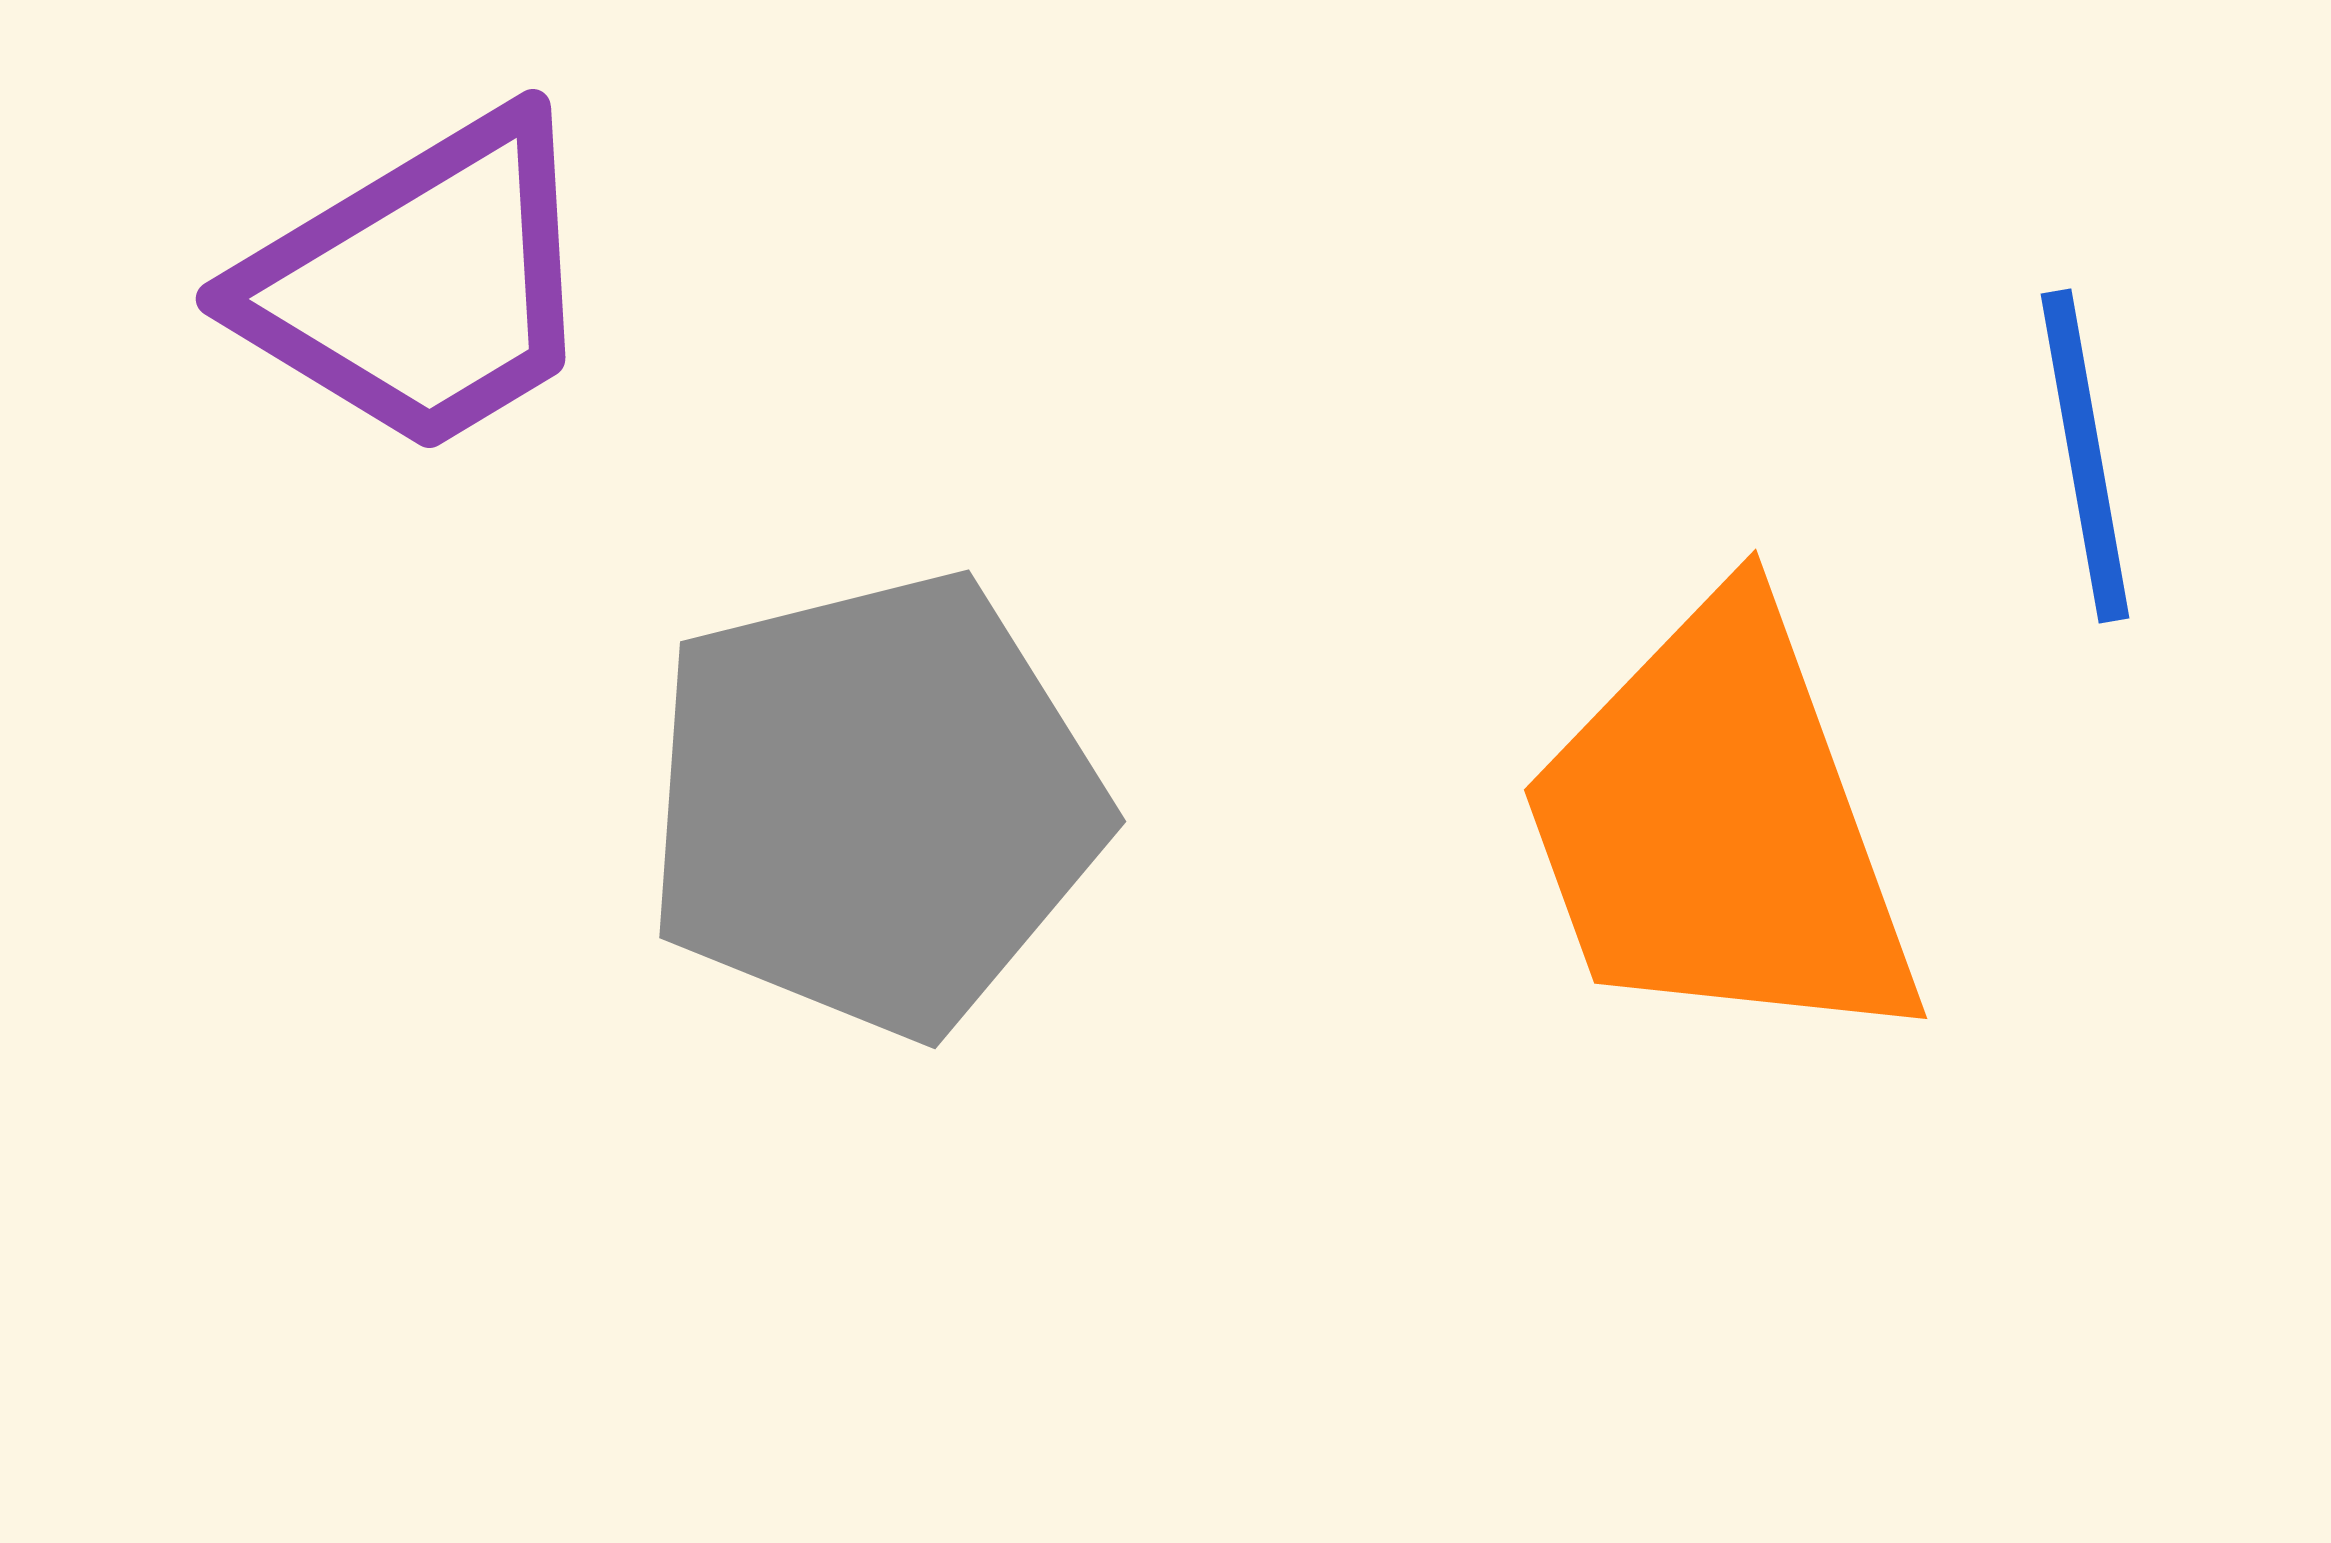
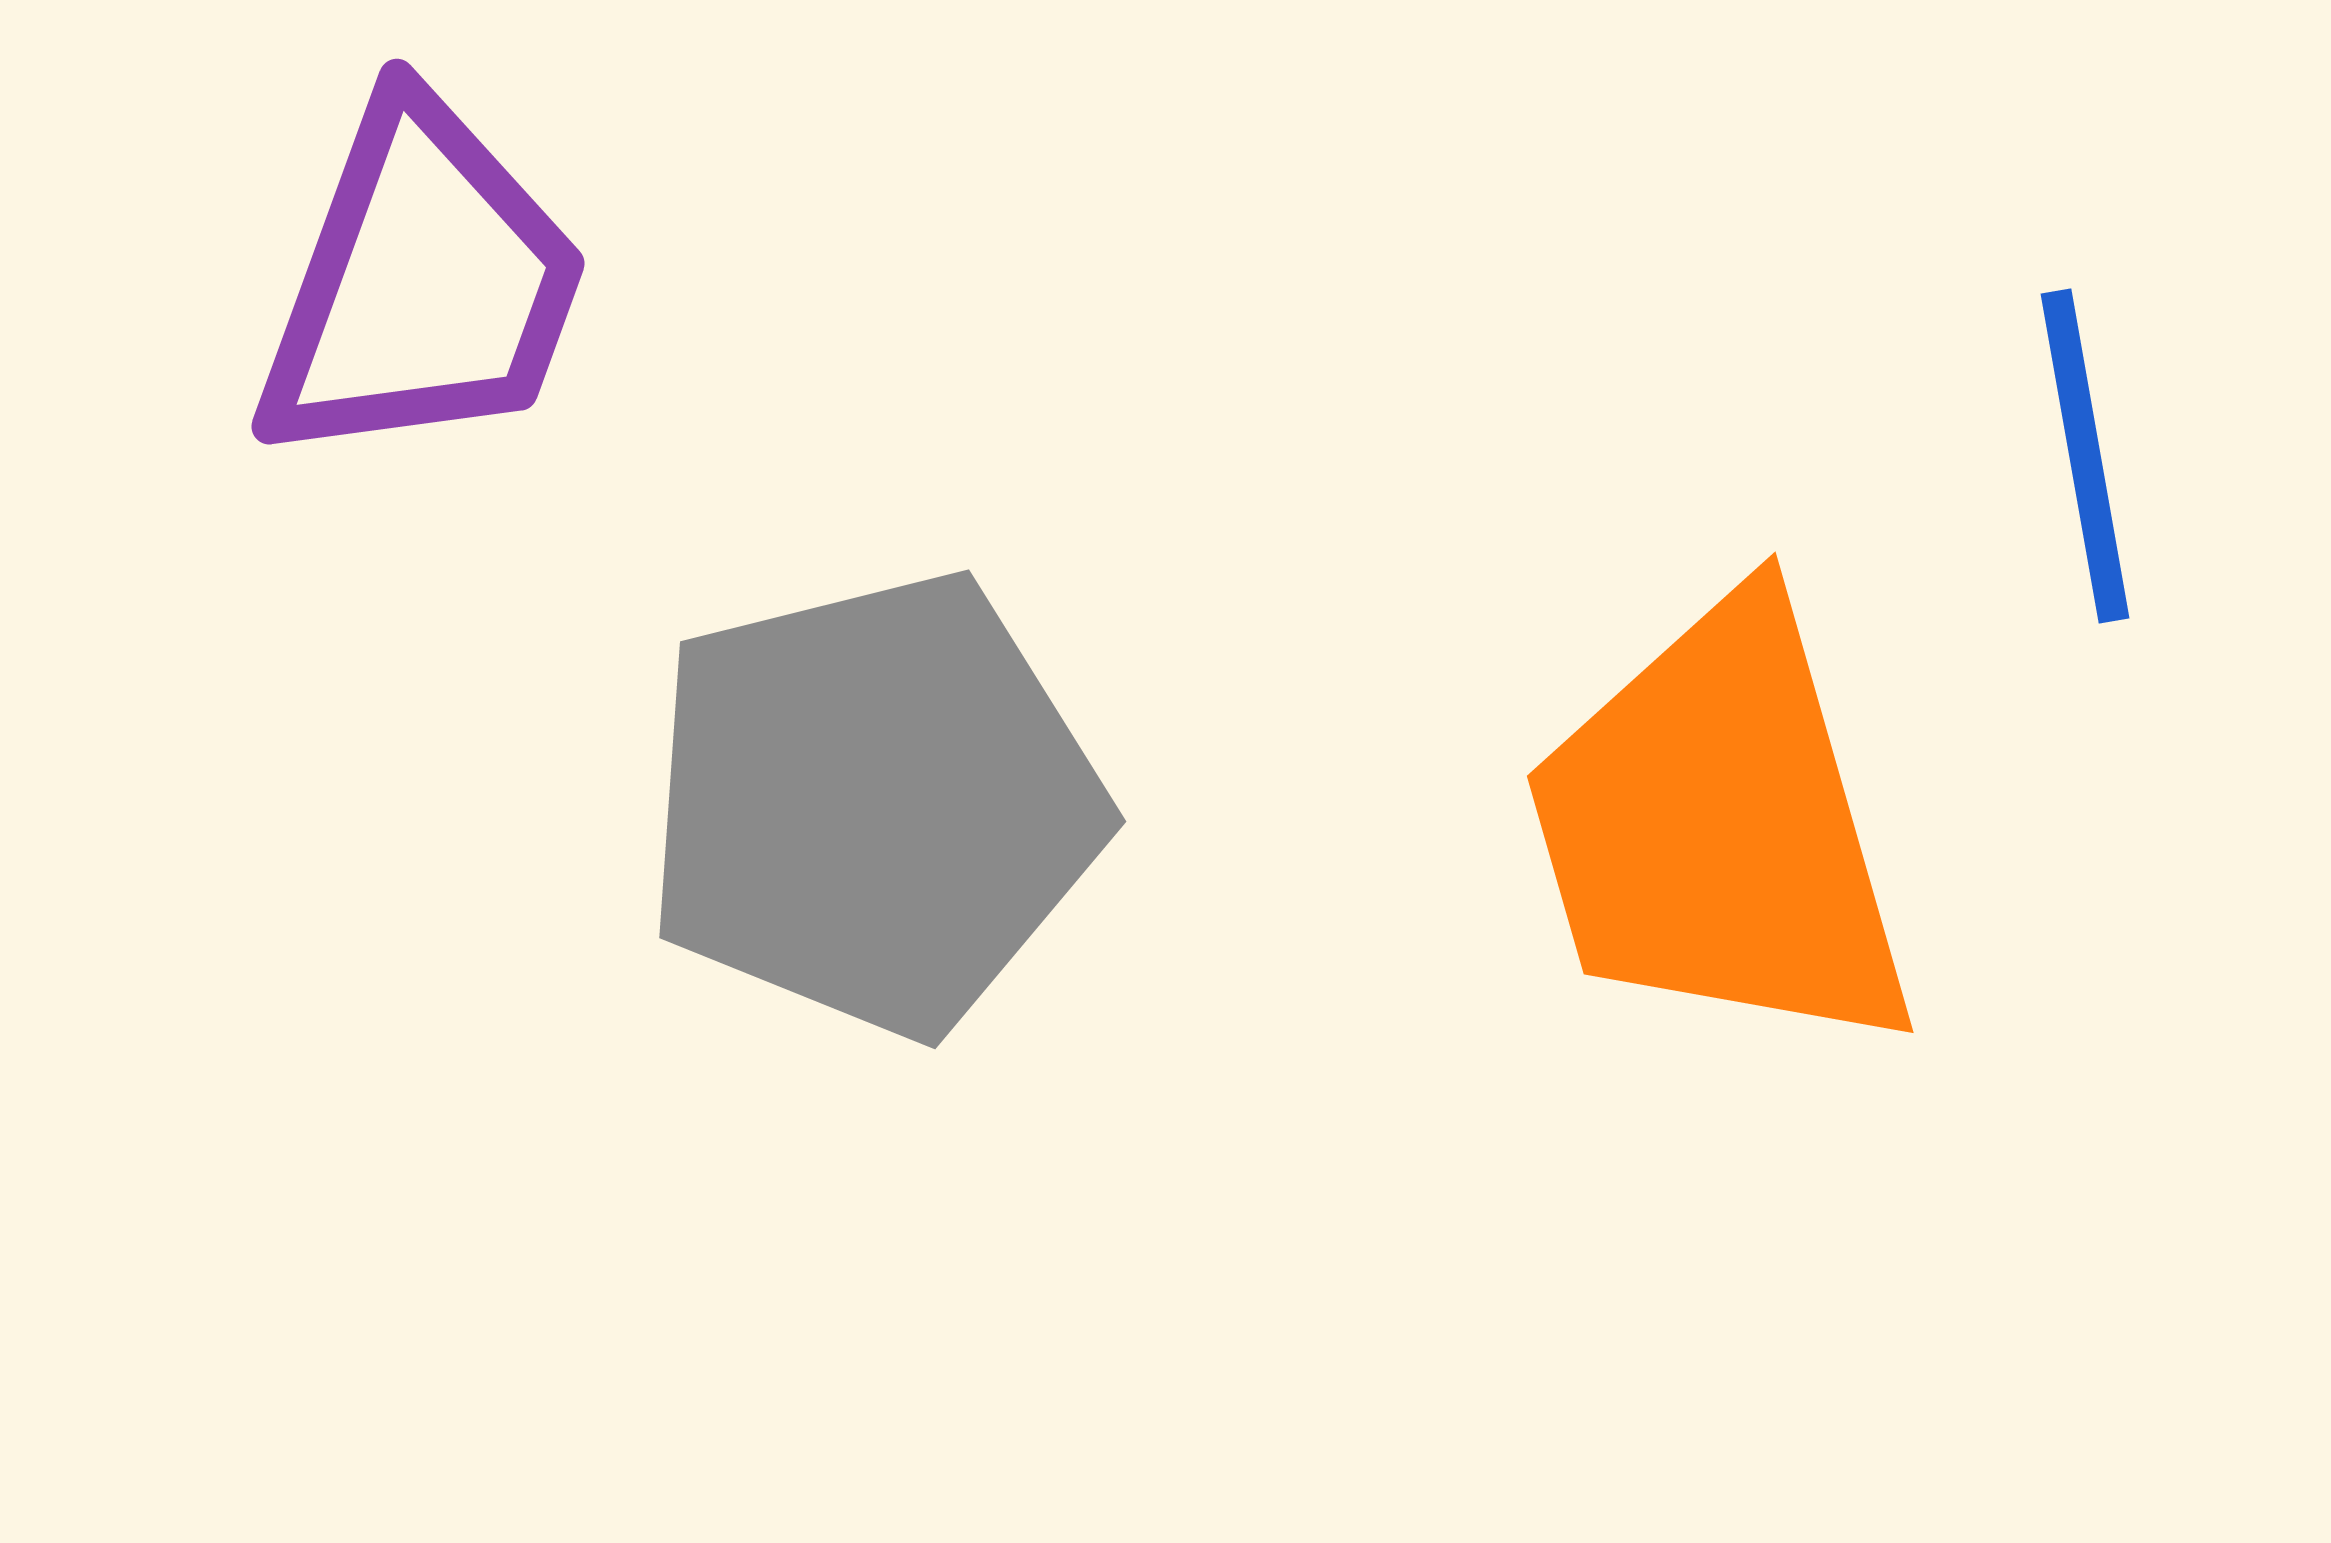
purple trapezoid: rotated 39 degrees counterclockwise
orange trapezoid: rotated 4 degrees clockwise
